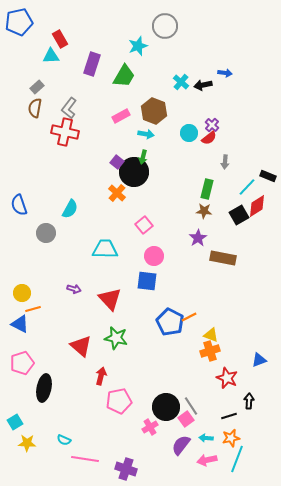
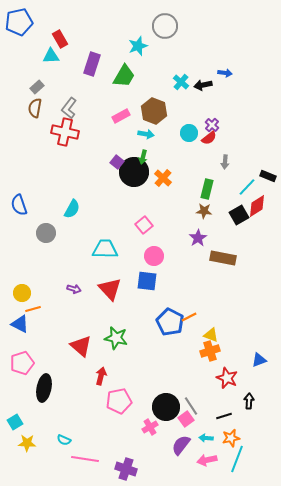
orange cross at (117, 193): moved 46 px right, 15 px up
cyan semicircle at (70, 209): moved 2 px right
red triangle at (110, 299): moved 10 px up
black line at (229, 416): moved 5 px left
